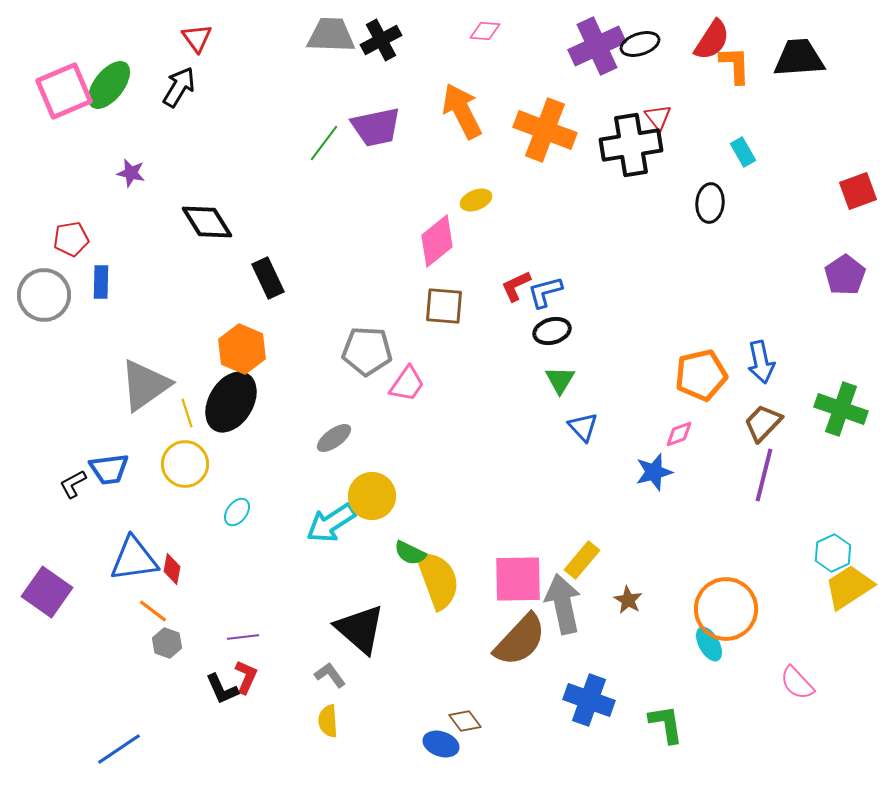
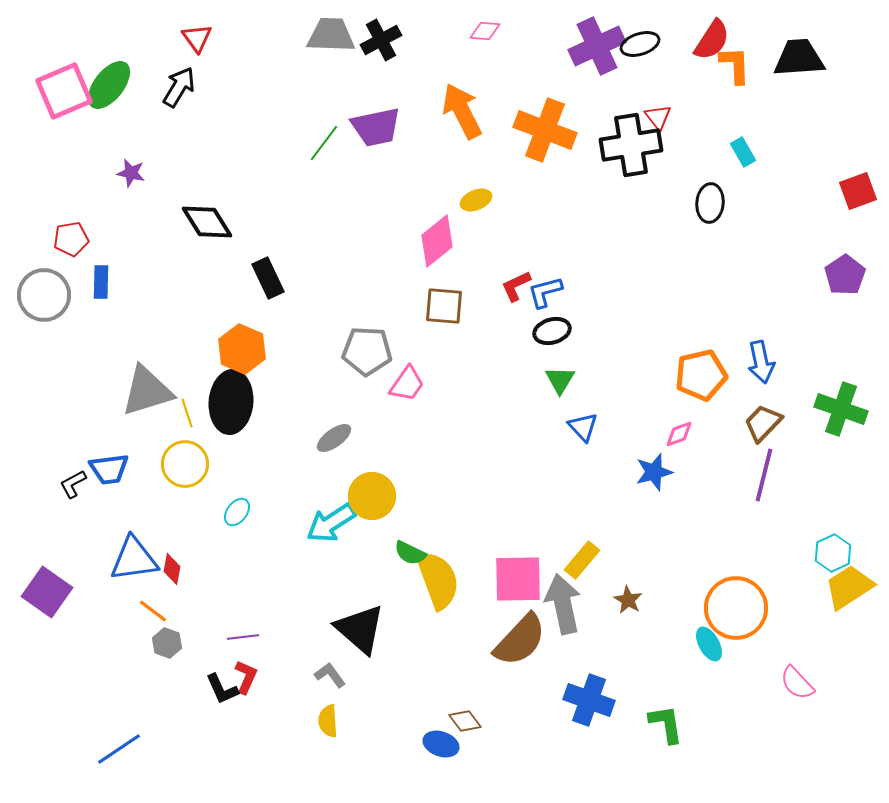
gray triangle at (145, 385): moved 2 px right, 6 px down; rotated 18 degrees clockwise
black ellipse at (231, 402): rotated 26 degrees counterclockwise
orange circle at (726, 609): moved 10 px right, 1 px up
